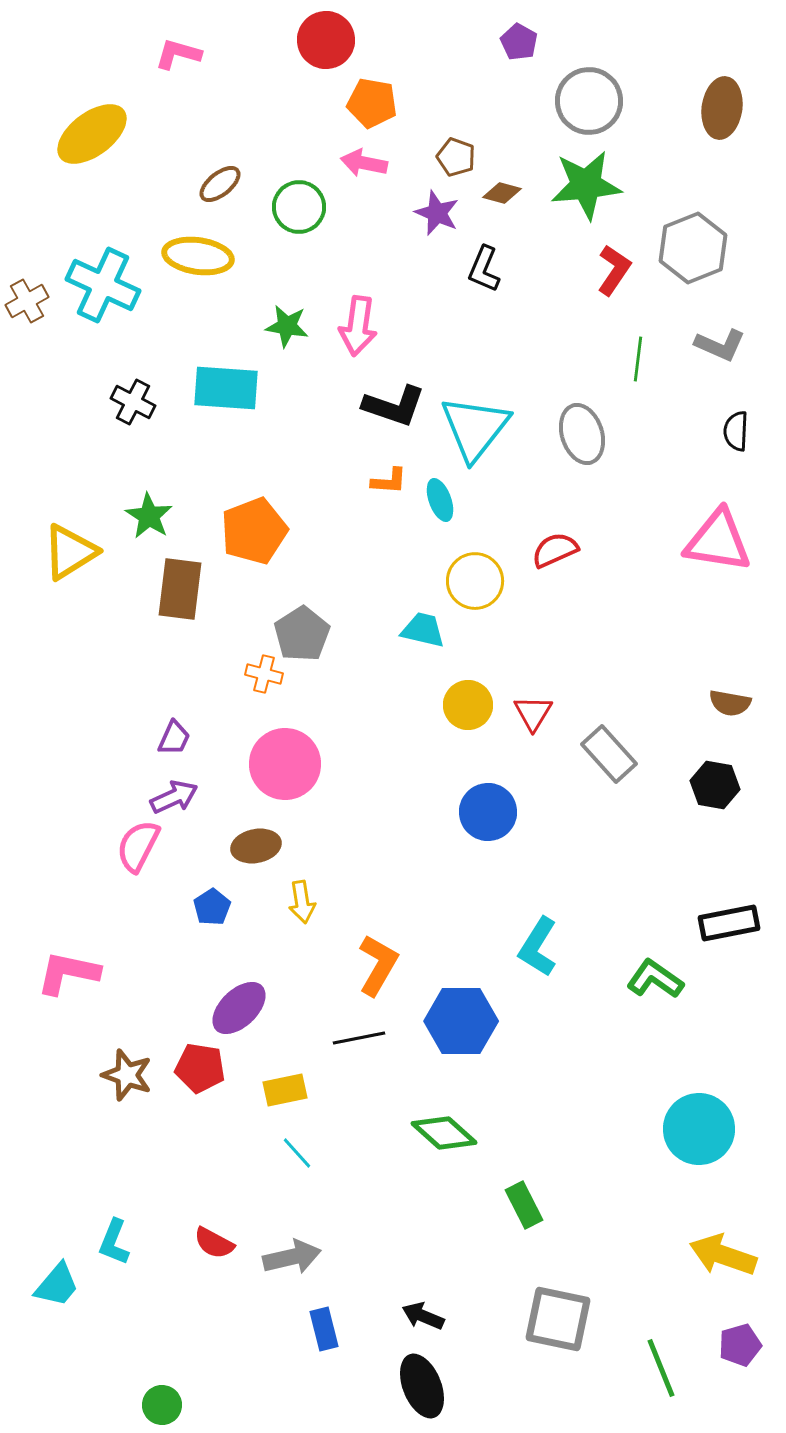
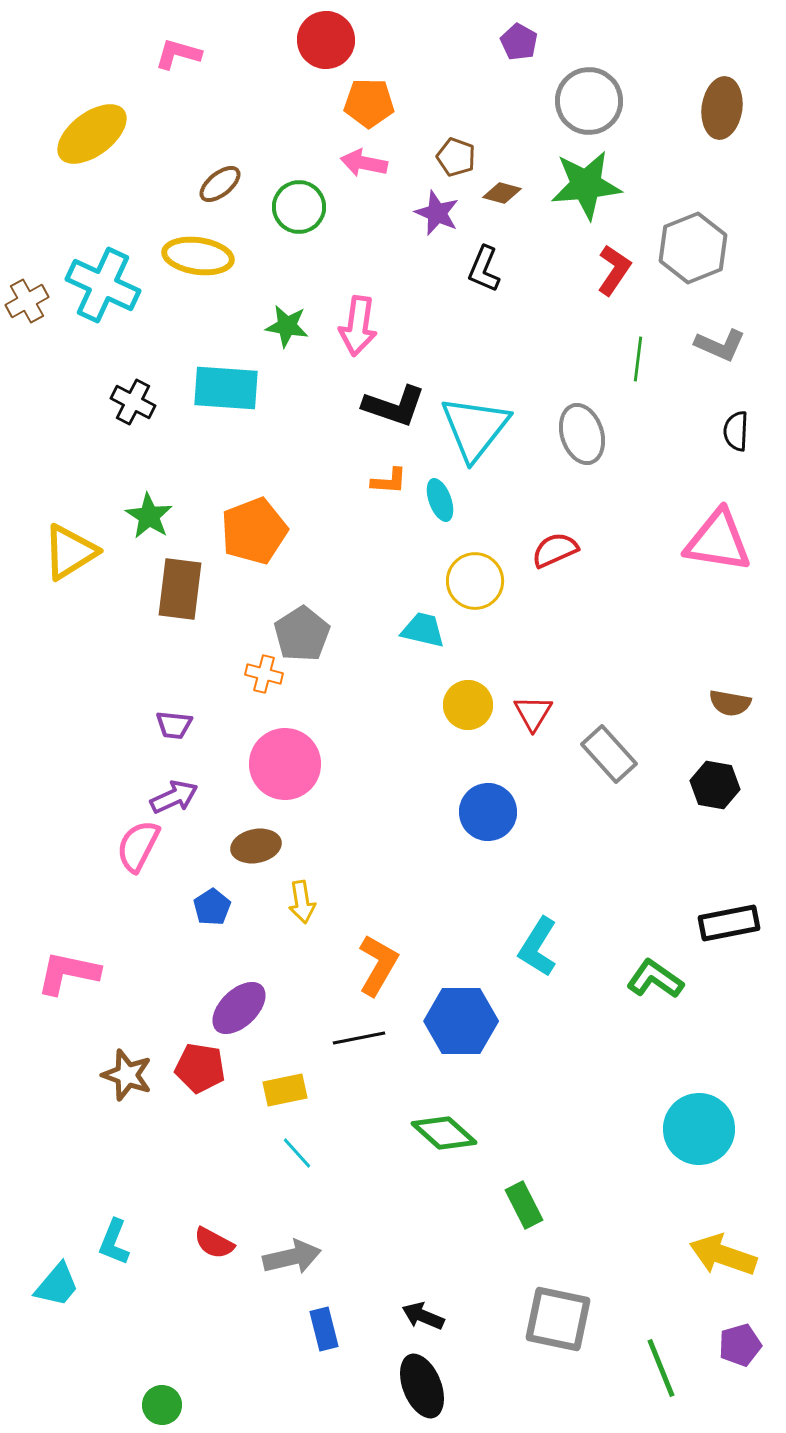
orange pentagon at (372, 103): moved 3 px left; rotated 9 degrees counterclockwise
purple trapezoid at (174, 738): moved 13 px up; rotated 72 degrees clockwise
